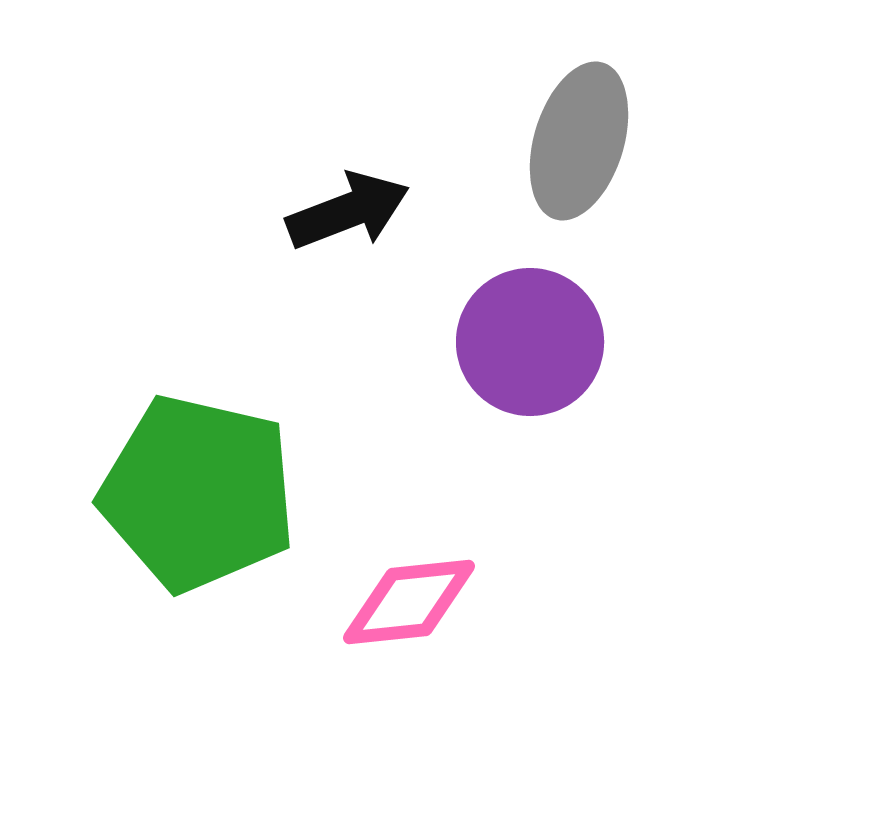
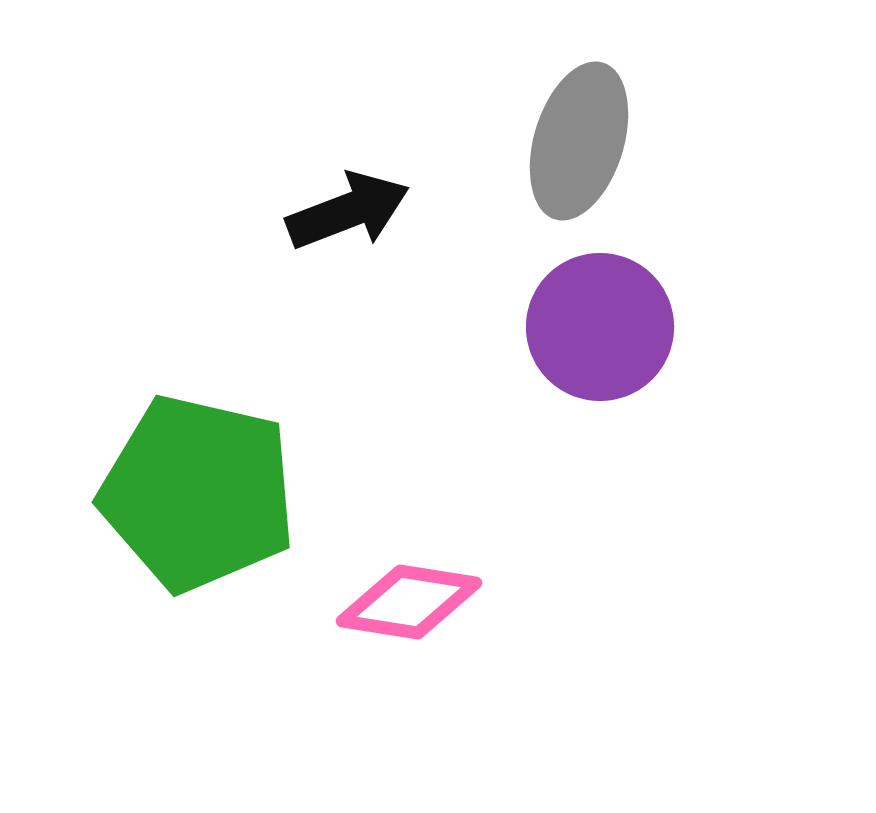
purple circle: moved 70 px right, 15 px up
pink diamond: rotated 15 degrees clockwise
